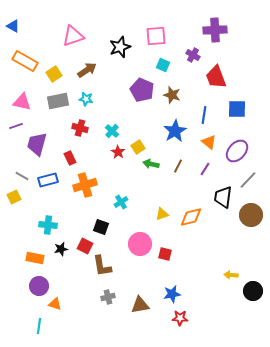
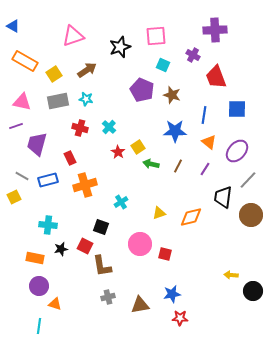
cyan cross at (112, 131): moved 3 px left, 4 px up
blue star at (175, 131): rotated 30 degrees clockwise
yellow triangle at (162, 214): moved 3 px left, 1 px up
